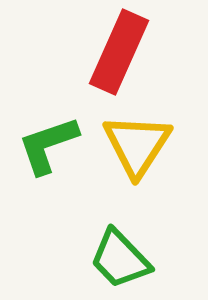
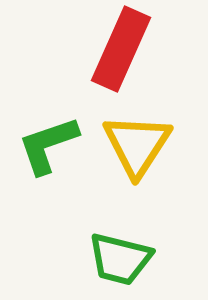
red rectangle: moved 2 px right, 3 px up
green trapezoid: rotated 32 degrees counterclockwise
